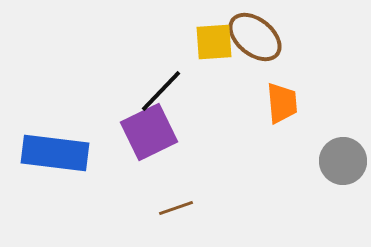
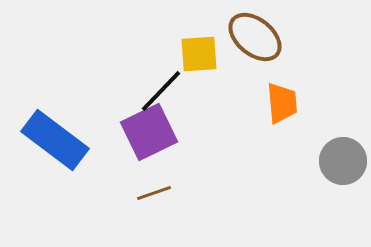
yellow square: moved 15 px left, 12 px down
blue rectangle: moved 13 px up; rotated 30 degrees clockwise
brown line: moved 22 px left, 15 px up
